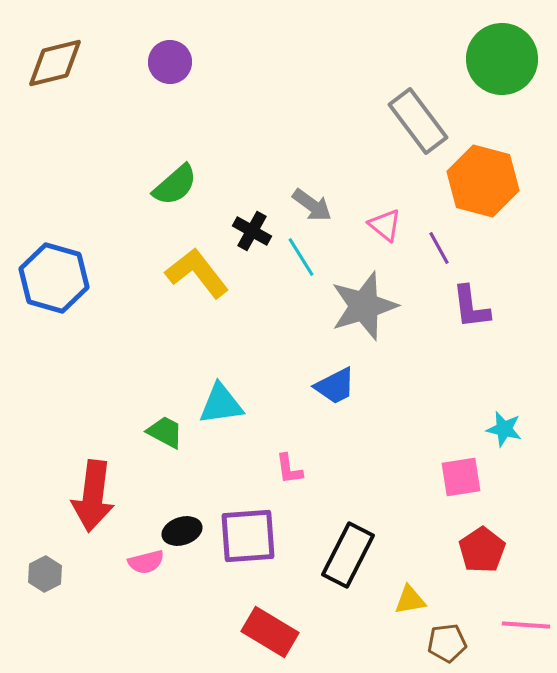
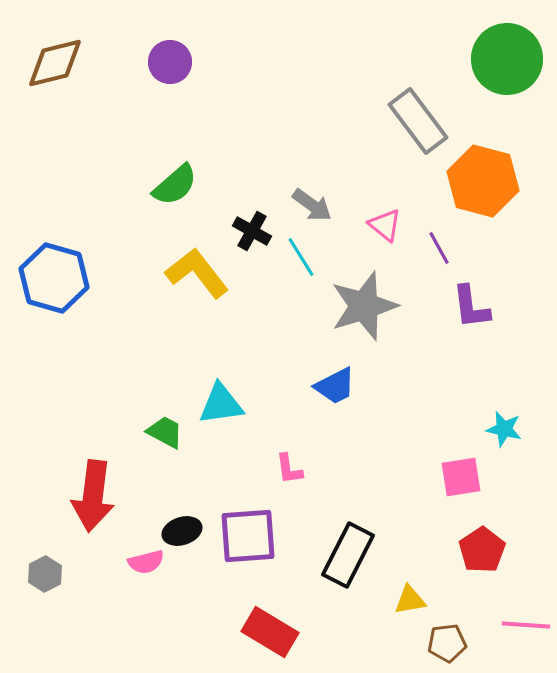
green circle: moved 5 px right
